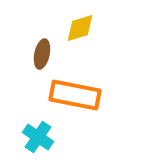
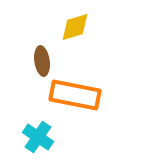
yellow diamond: moved 5 px left, 1 px up
brown ellipse: moved 7 px down; rotated 20 degrees counterclockwise
